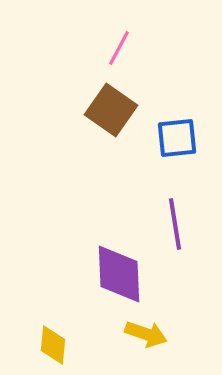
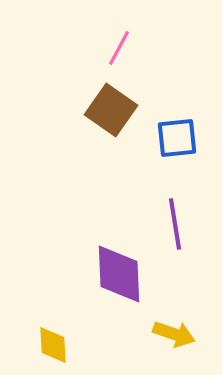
yellow arrow: moved 28 px right
yellow diamond: rotated 9 degrees counterclockwise
